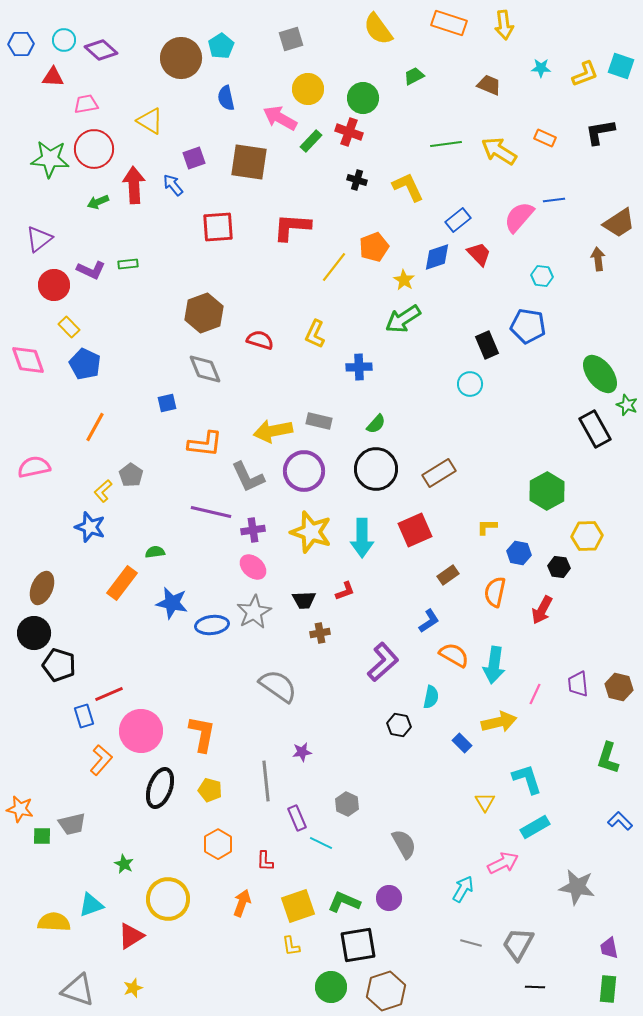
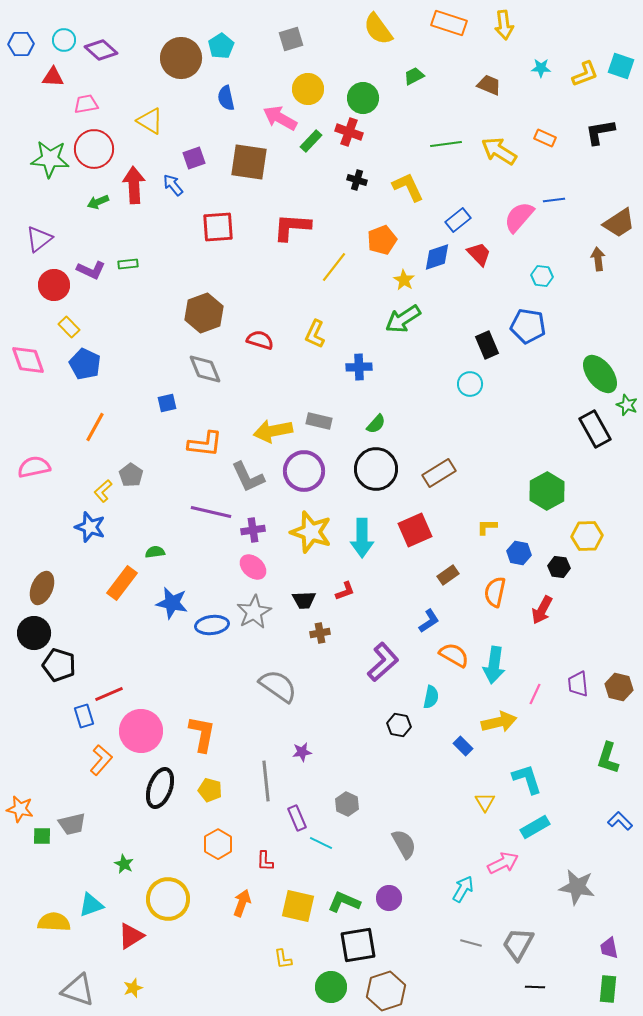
orange pentagon at (374, 247): moved 8 px right, 7 px up
blue rectangle at (462, 743): moved 1 px right, 3 px down
yellow square at (298, 906): rotated 32 degrees clockwise
yellow L-shape at (291, 946): moved 8 px left, 13 px down
